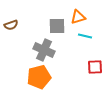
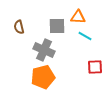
orange triangle: rotated 21 degrees clockwise
brown semicircle: moved 8 px right, 2 px down; rotated 96 degrees clockwise
cyan line: rotated 16 degrees clockwise
orange pentagon: moved 4 px right
